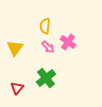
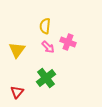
pink cross: rotated 14 degrees counterclockwise
yellow triangle: moved 2 px right, 2 px down
red triangle: moved 4 px down
